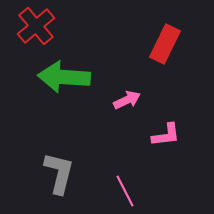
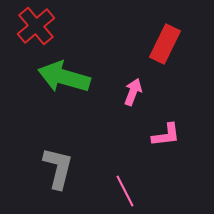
green arrow: rotated 12 degrees clockwise
pink arrow: moved 6 px right, 8 px up; rotated 44 degrees counterclockwise
gray L-shape: moved 1 px left, 5 px up
